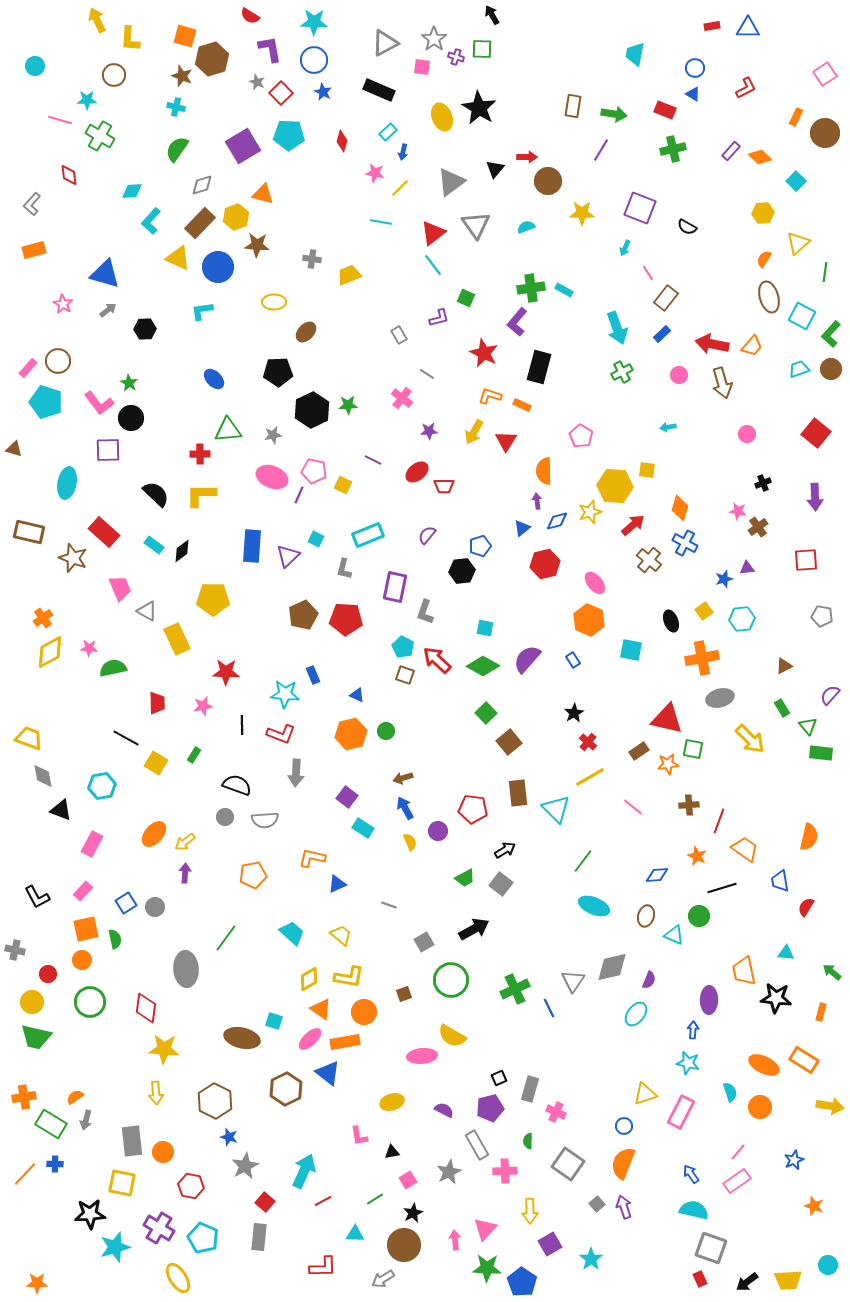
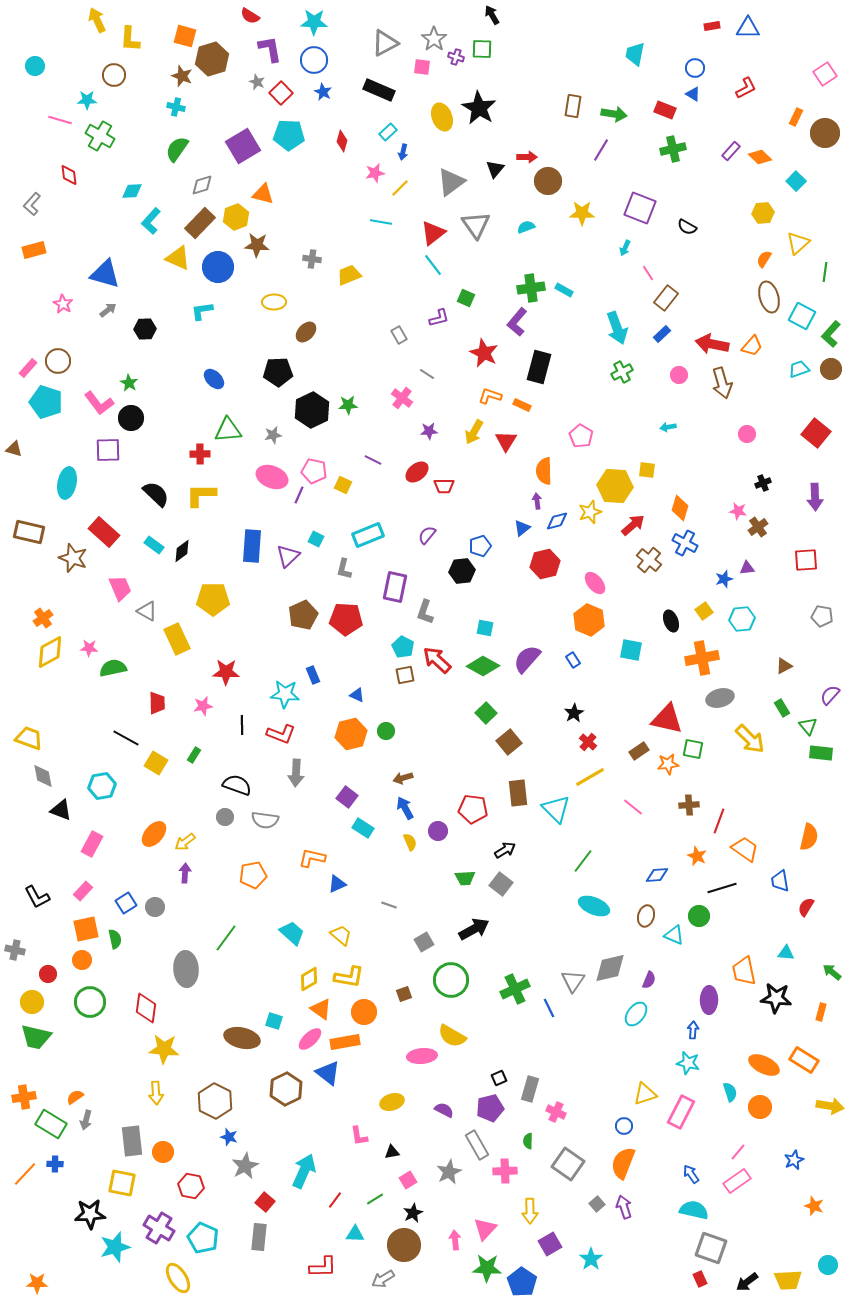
pink star at (375, 173): rotated 24 degrees counterclockwise
brown square at (405, 675): rotated 30 degrees counterclockwise
gray semicircle at (265, 820): rotated 12 degrees clockwise
green trapezoid at (465, 878): rotated 25 degrees clockwise
gray diamond at (612, 967): moved 2 px left, 1 px down
red line at (323, 1201): moved 12 px right, 1 px up; rotated 24 degrees counterclockwise
